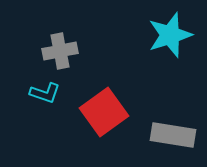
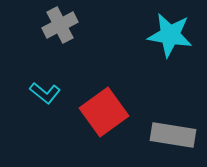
cyan star: rotated 27 degrees clockwise
gray cross: moved 26 px up; rotated 16 degrees counterclockwise
cyan L-shape: rotated 20 degrees clockwise
